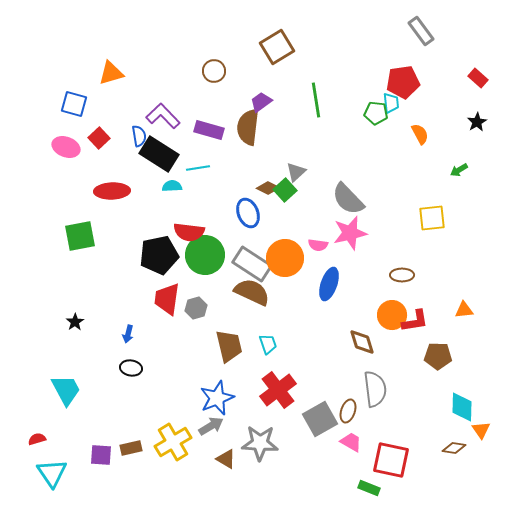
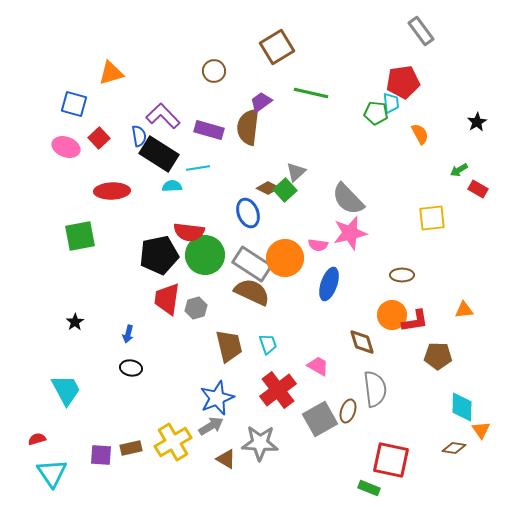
red rectangle at (478, 78): moved 111 px down; rotated 12 degrees counterclockwise
green line at (316, 100): moved 5 px left, 7 px up; rotated 68 degrees counterclockwise
pink trapezoid at (351, 442): moved 33 px left, 76 px up
